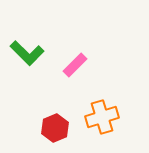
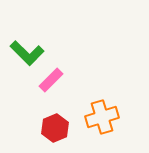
pink rectangle: moved 24 px left, 15 px down
